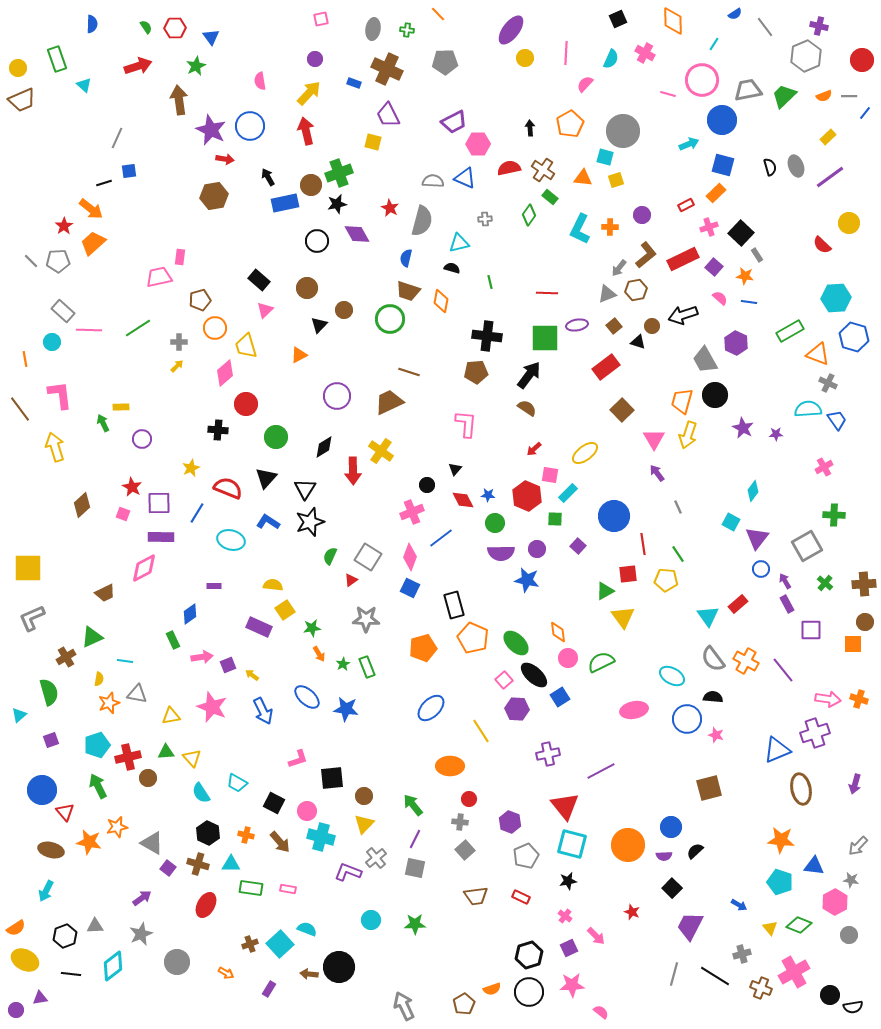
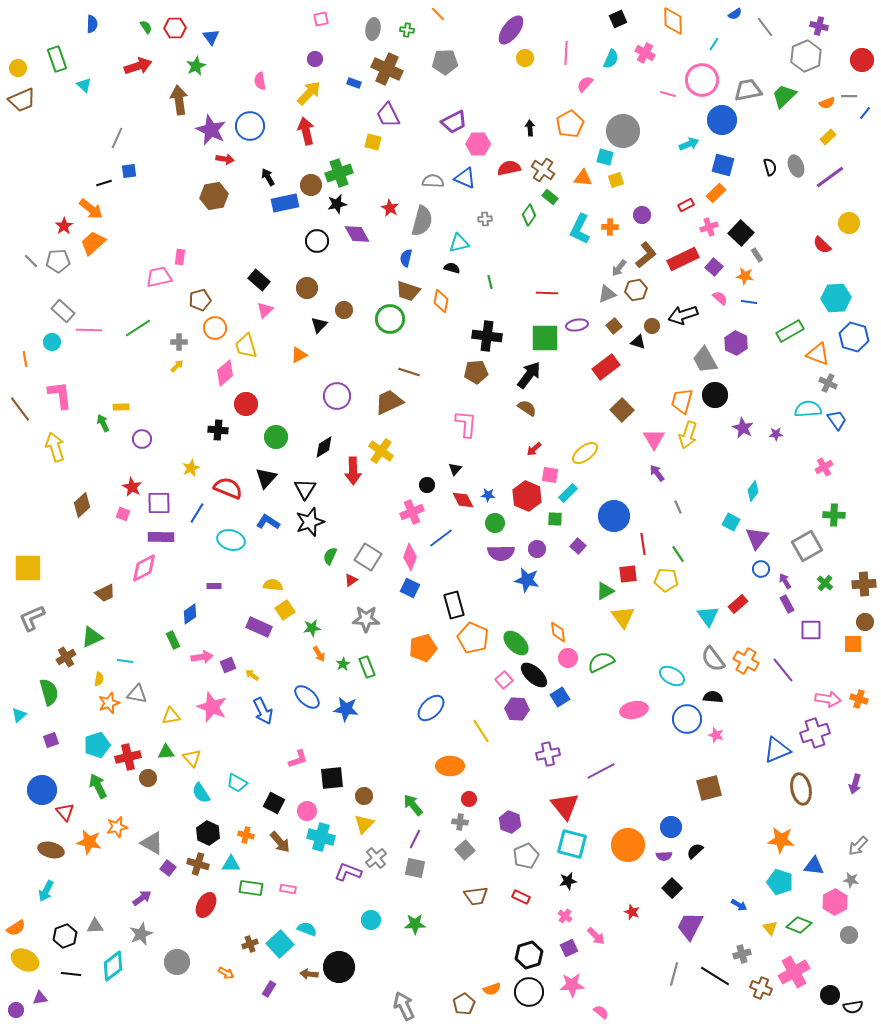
orange semicircle at (824, 96): moved 3 px right, 7 px down
